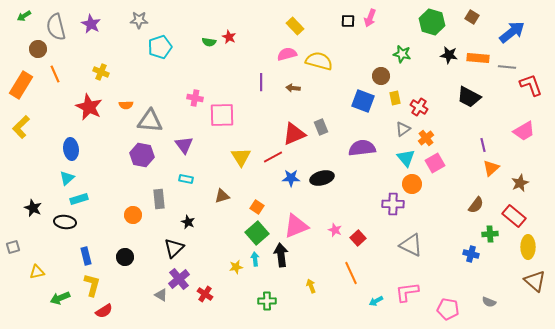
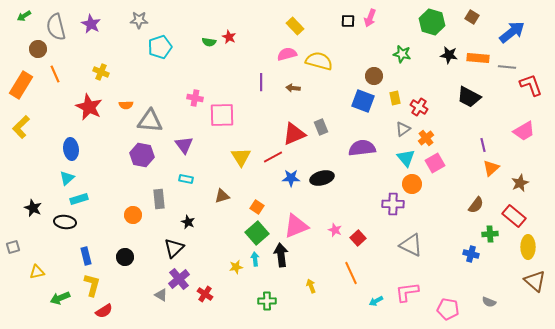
brown circle at (381, 76): moved 7 px left
